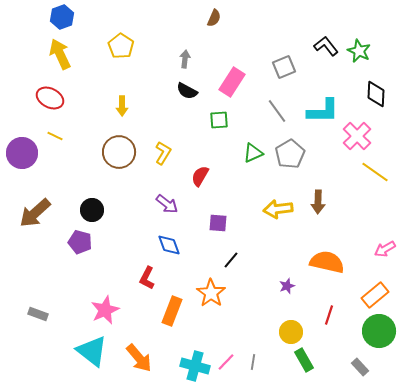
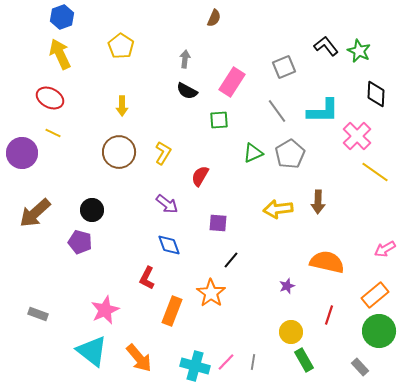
yellow line at (55, 136): moved 2 px left, 3 px up
